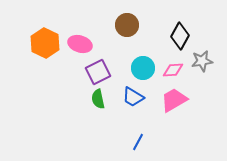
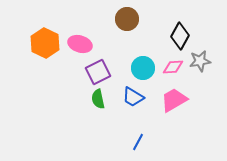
brown circle: moved 6 px up
gray star: moved 2 px left
pink diamond: moved 3 px up
